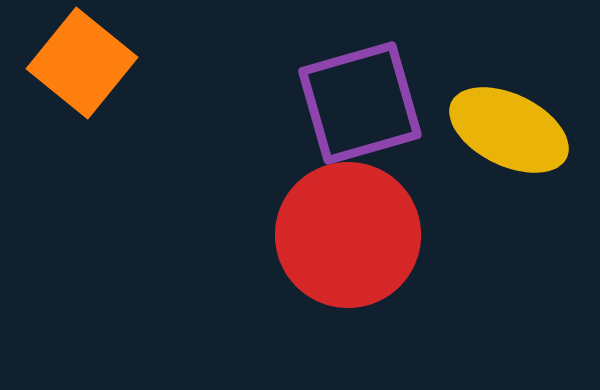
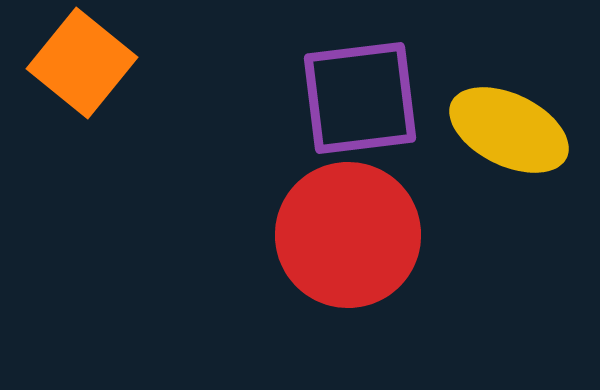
purple square: moved 5 px up; rotated 9 degrees clockwise
